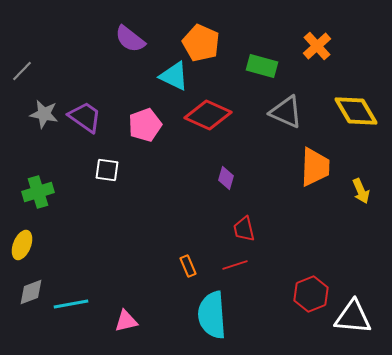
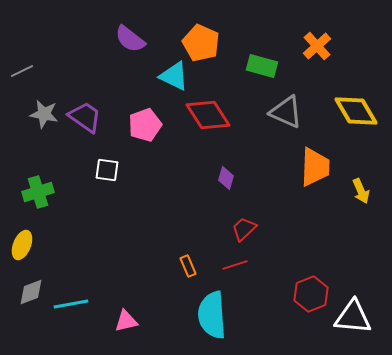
gray line: rotated 20 degrees clockwise
red diamond: rotated 33 degrees clockwise
red trapezoid: rotated 60 degrees clockwise
